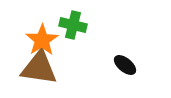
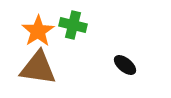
orange star: moved 4 px left, 9 px up
brown triangle: moved 1 px left
